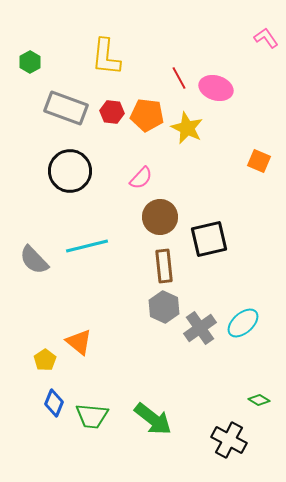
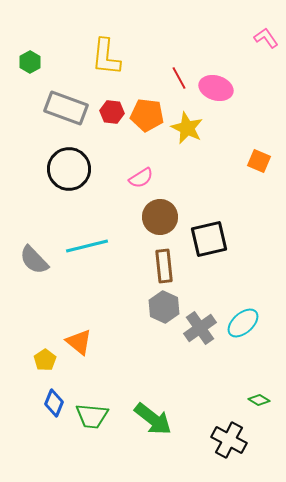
black circle: moved 1 px left, 2 px up
pink semicircle: rotated 15 degrees clockwise
